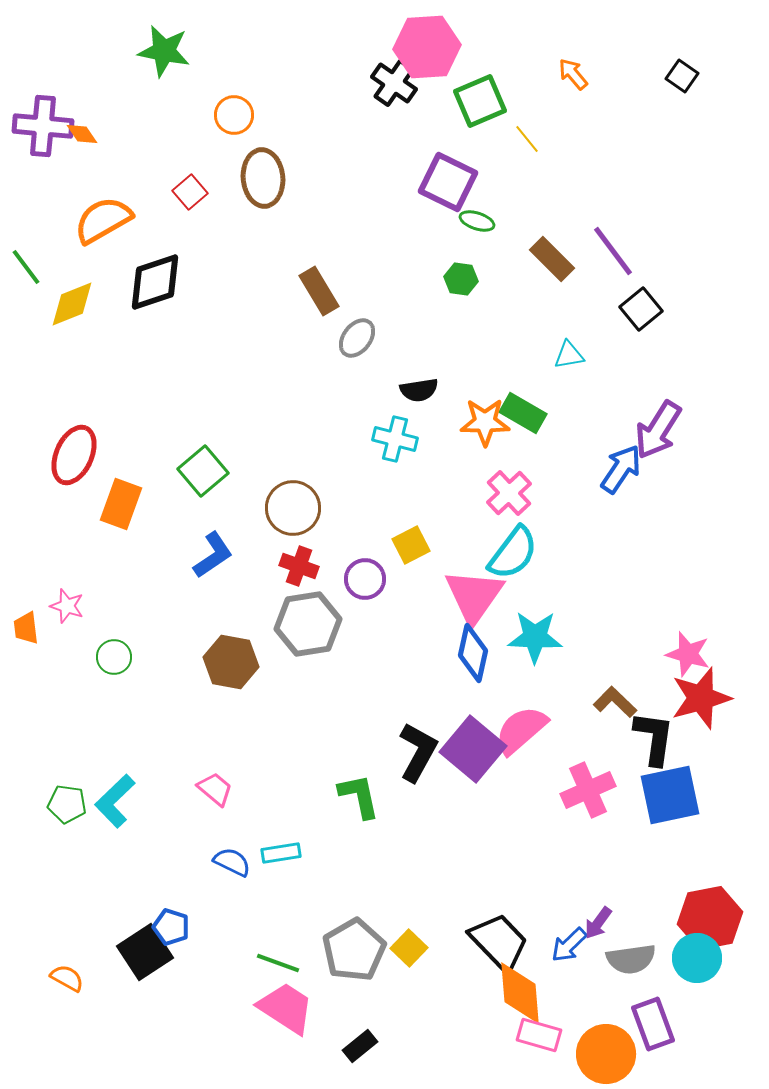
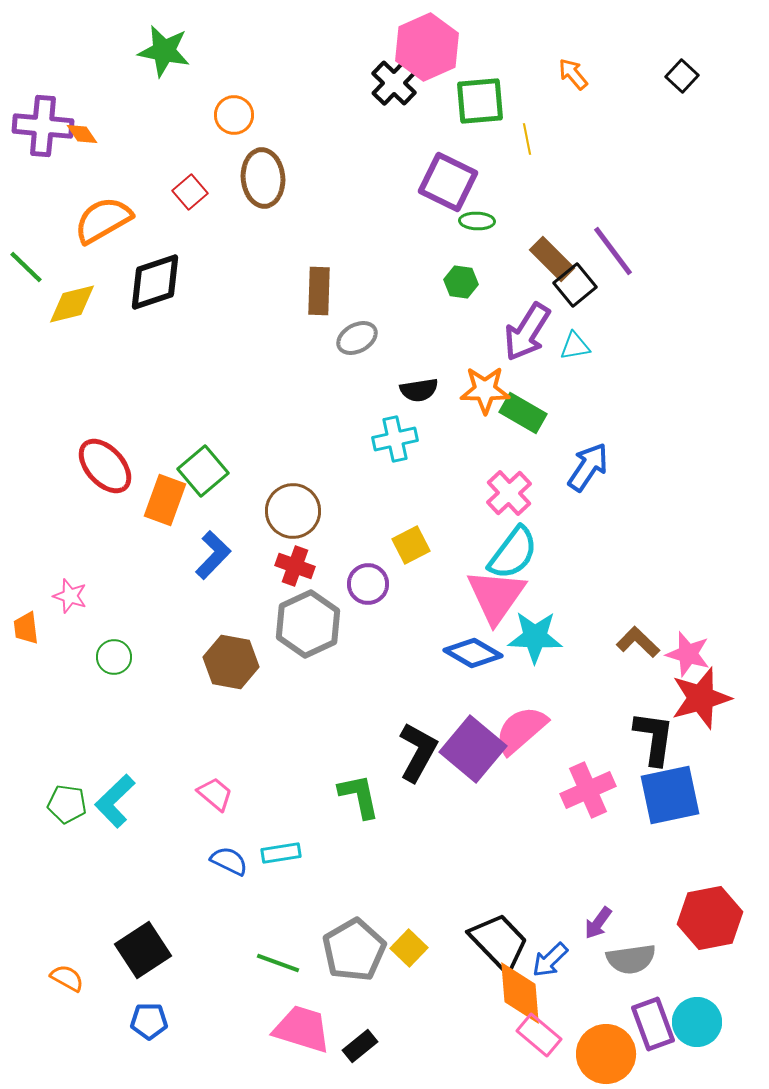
pink hexagon at (427, 47): rotated 20 degrees counterclockwise
black square at (682, 76): rotated 8 degrees clockwise
black cross at (394, 83): rotated 9 degrees clockwise
green square at (480, 101): rotated 18 degrees clockwise
yellow line at (527, 139): rotated 28 degrees clockwise
green ellipse at (477, 221): rotated 16 degrees counterclockwise
green line at (26, 267): rotated 9 degrees counterclockwise
green hexagon at (461, 279): moved 3 px down
brown rectangle at (319, 291): rotated 33 degrees clockwise
yellow diamond at (72, 304): rotated 8 degrees clockwise
black square at (641, 309): moved 66 px left, 24 px up
gray ellipse at (357, 338): rotated 24 degrees clockwise
cyan triangle at (569, 355): moved 6 px right, 9 px up
orange star at (485, 422): moved 32 px up
purple arrow at (658, 430): moved 131 px left, 98 px up
cyan cross at (395, 439): rotated 27 degrees counterclockwise
red ellipse at (74, 455): moved 31 px right, 11 px down; rotated 66 degrees counterclockwise
blue arrow at (621, 469): moved 33 px left, 2 px up
orange rectangle at (121, 504): moved 44 px right, 4 px up
brown circle at (293, 508): moved 3 px down
blue L-shape at (213, 555): rotated 12 degrees counterclockwise
red cross at (299, 566): moved 4 px left
purple circle at (365, 579): moved 3 px right, 5 px down
pink triangle at (474, 596): moved 22 px right
pink star at (67, 606): moved 3 px right, 10 px up
gray hexagon at (308, 624): rotated 16 degrees counterclockwise
blue diamond at (473, 653): rotated 72 degrees counterclockwise
brown L-shape at (615, 702): moved 23 px right, 60 px up
pink trapezoid at (215, 789): moved 5 px down
blue semicircle at (232, 862): moved 3 px left, 1 px up
blue pentagon at (171, 927): moved 22 px left, 94 px down; rotated 18 degrees counterclockwise
blue arrow at (569, 945): moved 19 px left, 15 px down
black square at (145, 952): moved 2 px left, 2 px up
cyan circle at (697, 958): moved 64 px down
pink trapezoid at (286, 1008): moved 16 px right, 21 px down; rotated 16 degrees counterclockwise
pink rectangle at (539, 1035): rotated 24 degrees clockwise
